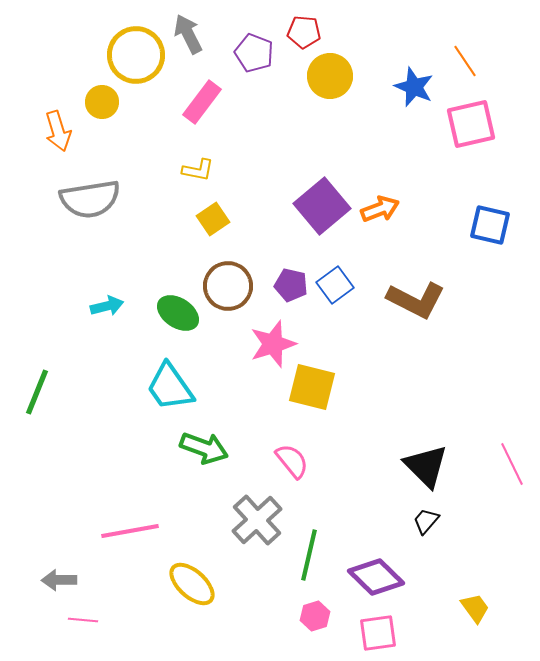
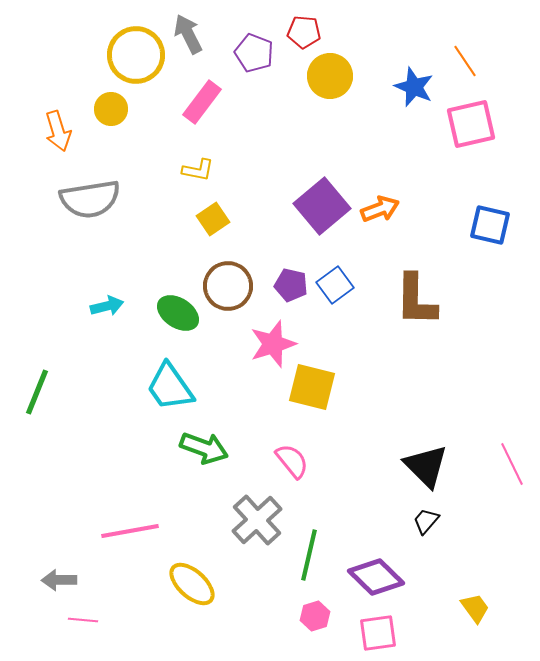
yellow circle at (102, 102): moved 9 px right, 7 px down
brown L-shape at (416, 300): rotated 64 degrees clockwise
